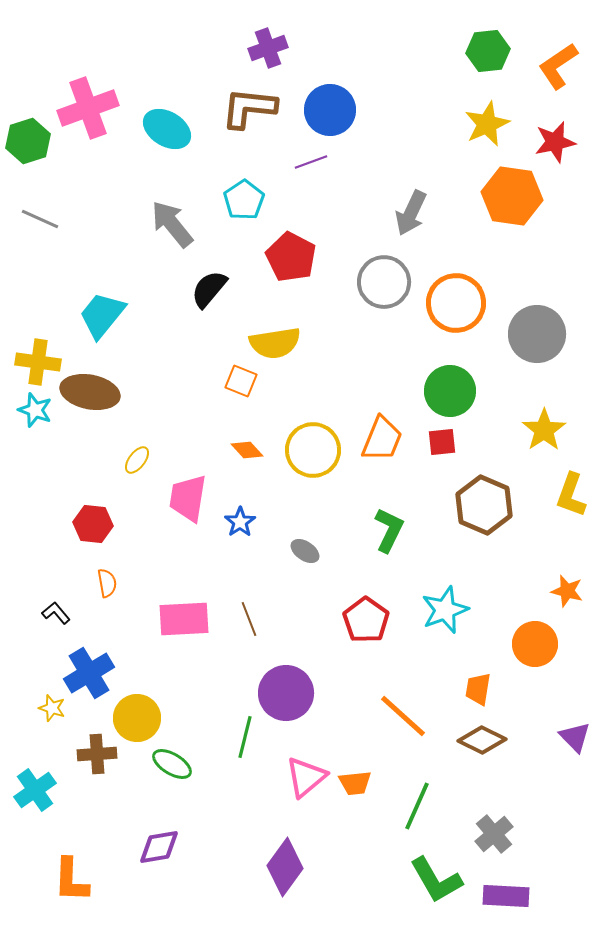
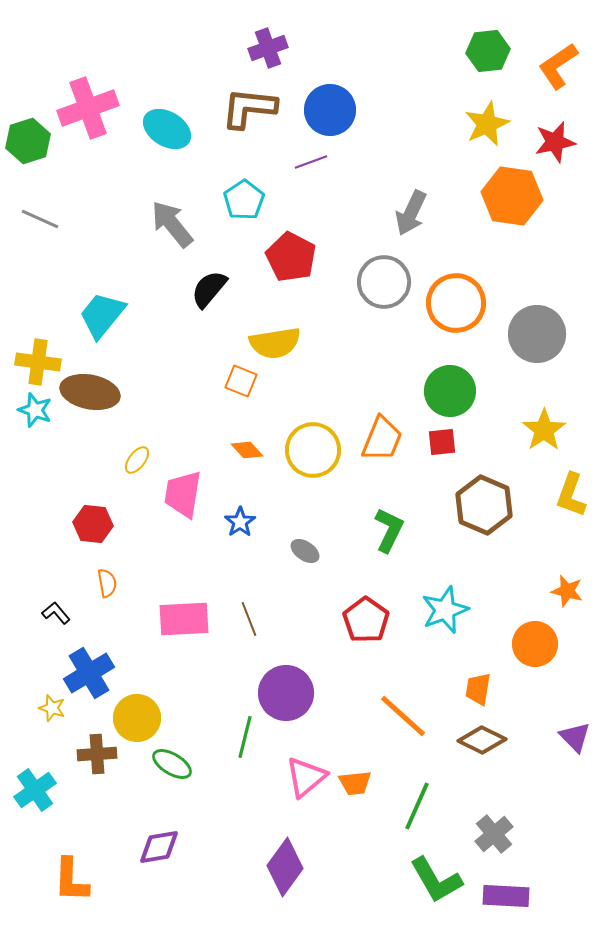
pink trapezoid at (188, 498): moved 5 px left, 4 px up
